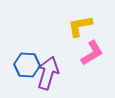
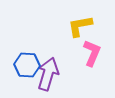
pink L-shape: rotated 36 degrees counterclockwise
purple arrow: moved 1 px down
